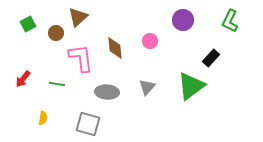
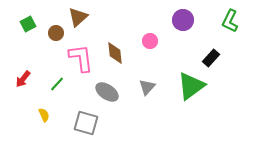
brown diamond: moved 5 px down
green line: rotated 56 degrees counterclockwise
gray ellipse: rotated 30 degrees clockwise
yellow semicircle: moved 1 px right, 3 px up; rotated 32 degrees counterclockwise
gray square: moved 2 px left, 1 px up
